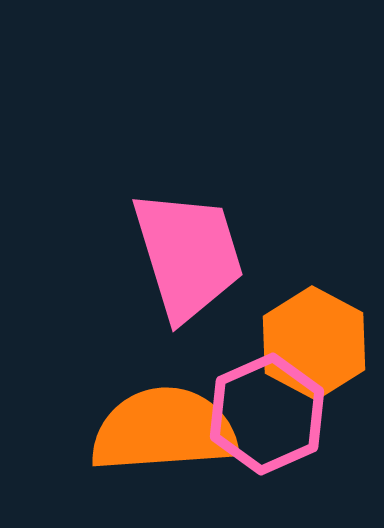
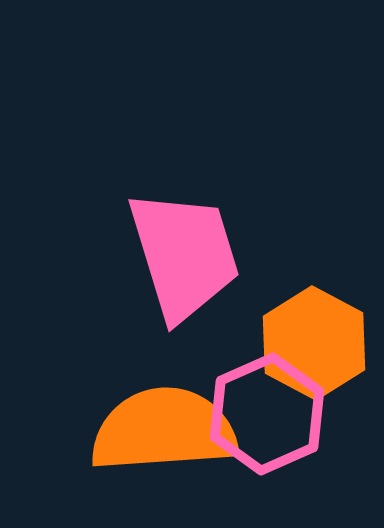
pink trapezoid: moved 4 px left
